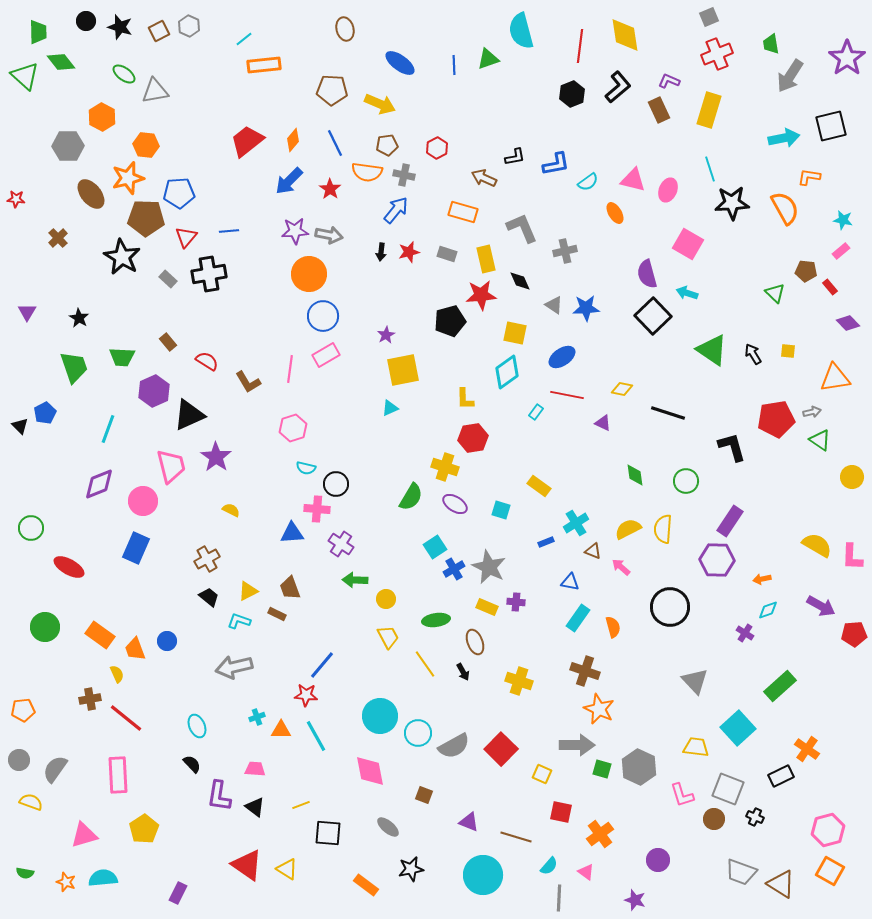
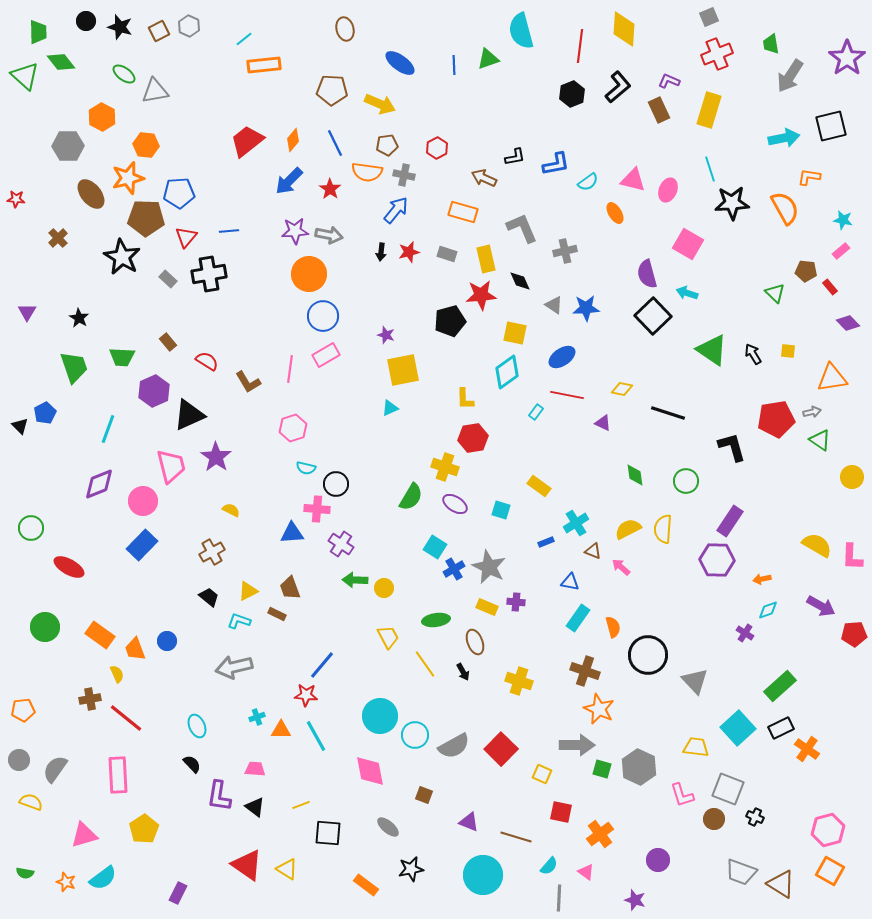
yellow diamond at (625, 35): moved 1 px left, 6 px up; rotated 12 degrees clockwise
purple star at (386, 335): rotated 24 degrees counterclockwise
orange triangle at (835, 378): moved 3 px left
cyan square at (435, 547): rotated 25 degrees counterclockwise
blue rectangle at (136, 548): moved 6 px right, 3 px up; rotated 20 degrees clockwise
brown cross at (207, 559): moved 5 px right, 7 px up
yellow circle at (386, 599): moved 2 px left, 11 px up
black circle at (670, 607): moved 22 px left, 48 px down
cyan circle at (418, 733): moved 3 px left, 2 px down
black rectangle at (781, 776): moved 48 px up
cyan semicircle at (103, 878): rotated 148 degrees clockwise
